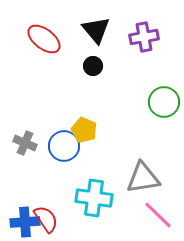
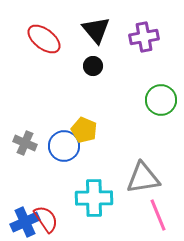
green circle: moved 3 px left, 2 px up
cyan cross: rotated 9 degrees counterclockwise
pink line: rotated 24 degrees clockwise
blue cross: rotated 20 degrees counterclockwise
